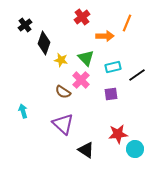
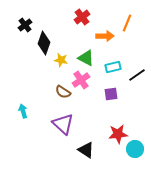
green triangle: rotated 18 degrees counterclockwise
pink cross: rotated 12 degrees clockwise
